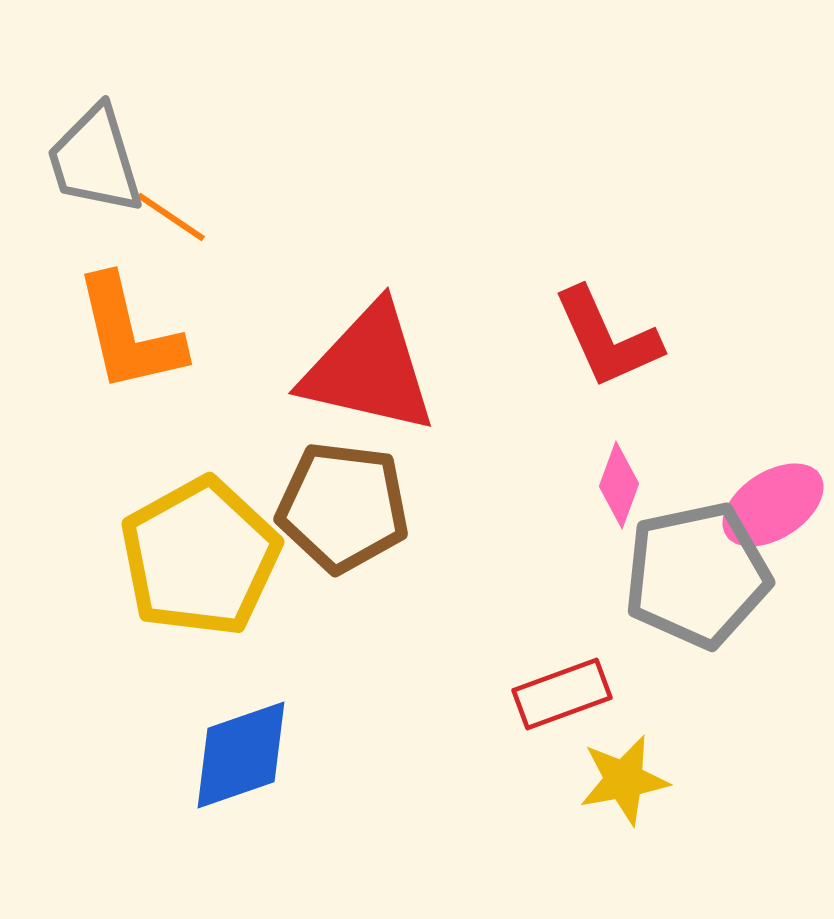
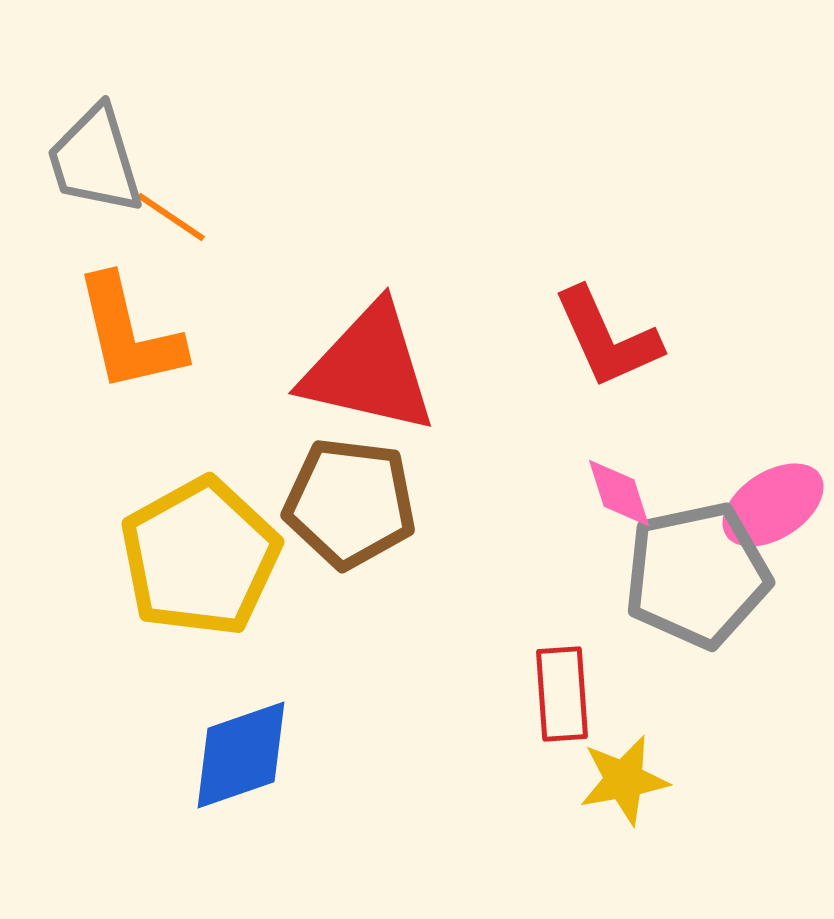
pink diamond: moved 8 px down; rotated 38 degrees counterclockwise
brown pentagon: moved 7 px right, 4 px up
red rectangle: rotated 74 degrees counterclockwise
